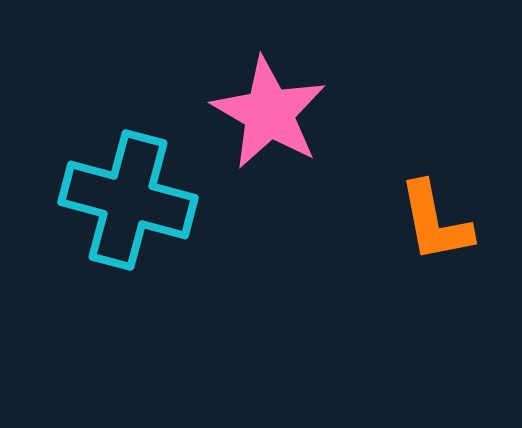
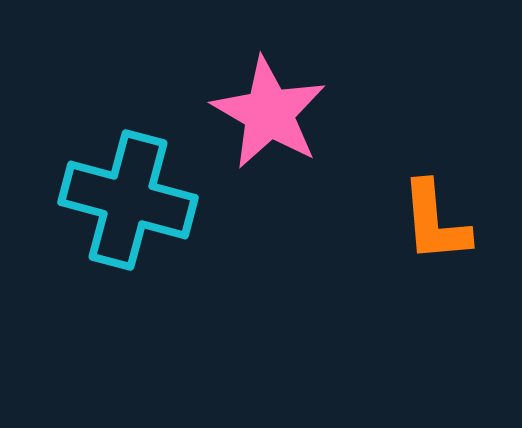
orange L-shape: rotated 6 degrees clockwise
